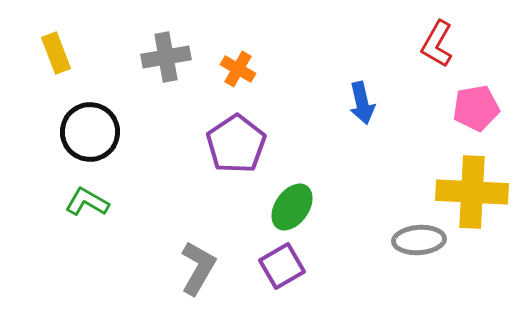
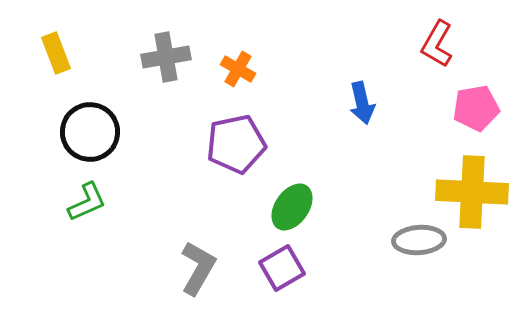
purple pentagon: rotated 22 degrees clockwise
green L-shape: rotated 126 degrees clockwise
purple square: moved 2 px down
